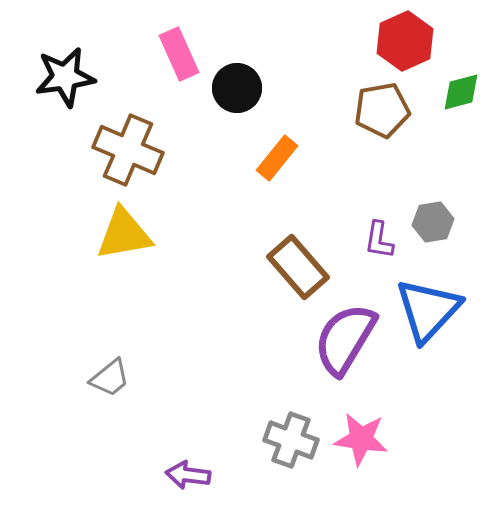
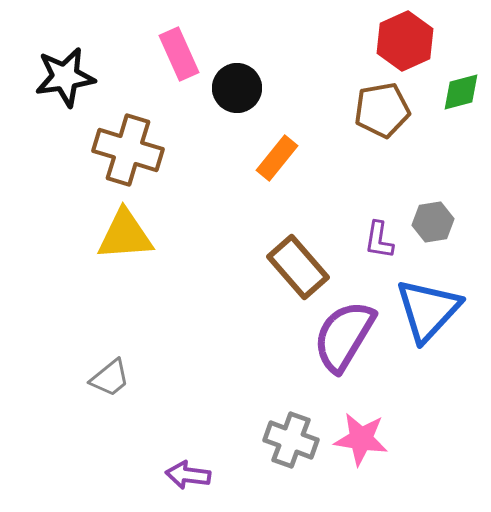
brown cross: rotated 6 degrees counterclockwise
yellow triangle: moved 1 px right, 1 px down; rotated 6 degrees clockwise
purple semicircle: moved 1 px left, 3 px up
